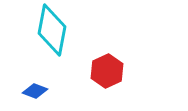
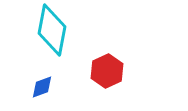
blue diamond: moved 7 px right, 4 px up; rotated 40 degrees counterclockwise
